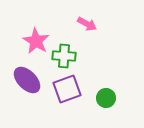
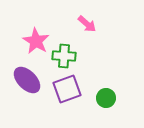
pink arrow: rotated 12 degrees clockwise
